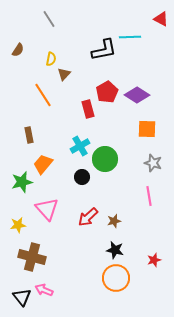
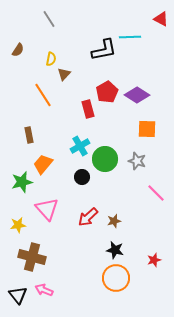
gray star: moved 16 px left, 2 px up
pink line: moved 7 px right, 3 px up; rotated 36 degrees counterclockwise
black triangle: moved 4 px left, 2 px up
